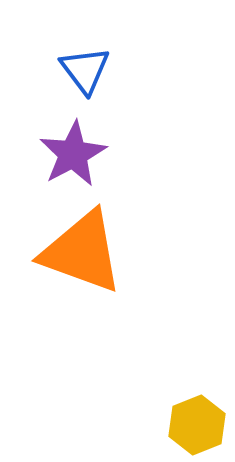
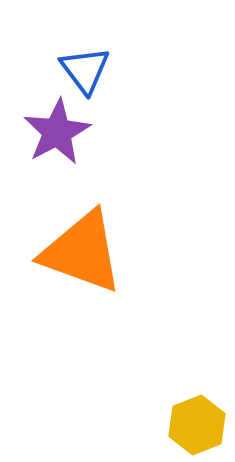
purple star: moved 16 px left, 22 px up
